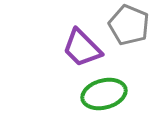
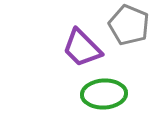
green ellipse: rotated 12 degrees clockwise
